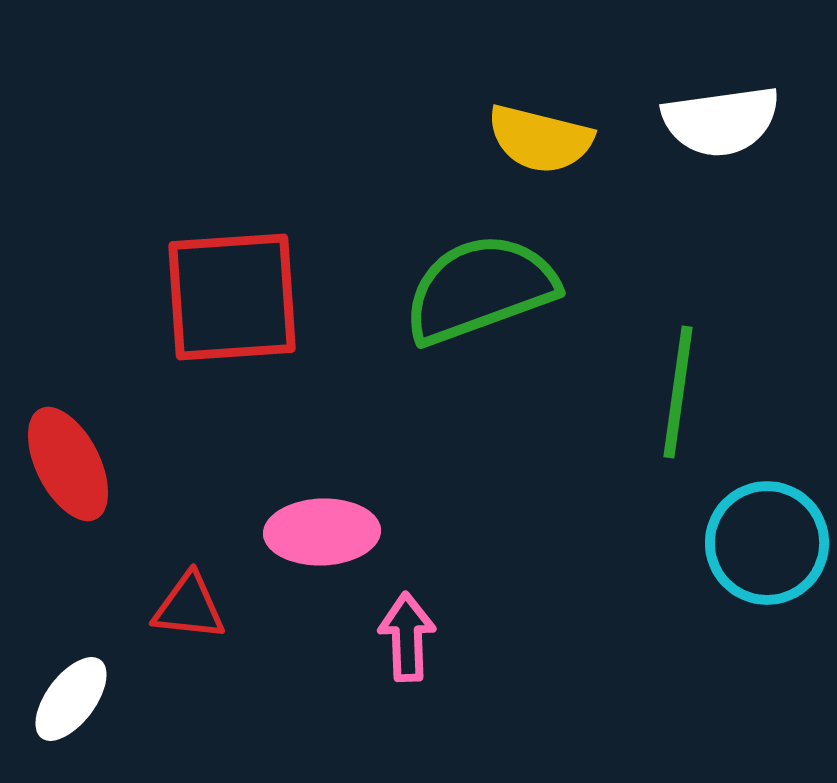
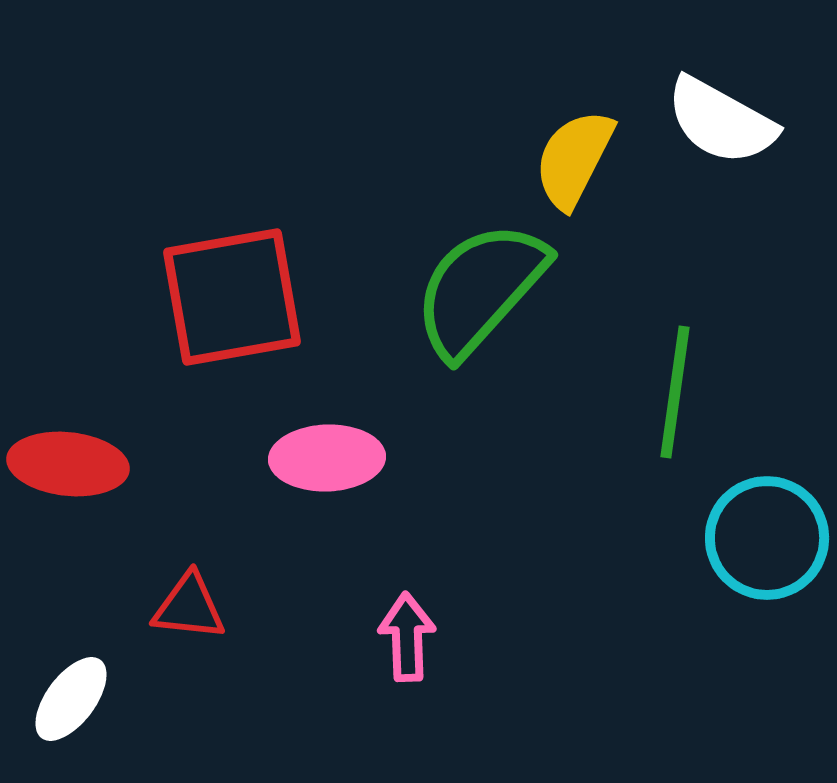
white semicircle: rotated 37 degrees clockwise
yellow semicircle: moved 34 px right, 20 px down; rotated 103 degrees clockwise
green semicircle: rotated 28 degrees counterclockwise
red square: rotated 6 degrees counterclockwise
green line: moved 3 px left
red ellipse: rotated 57 degrees counterclockwise
pink ellipse: moved 5 px right, 74 px up
cyan circle: moved 5 px up
